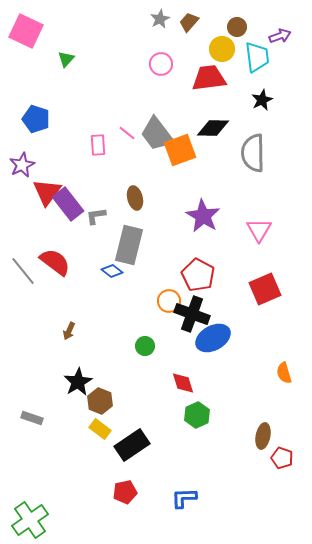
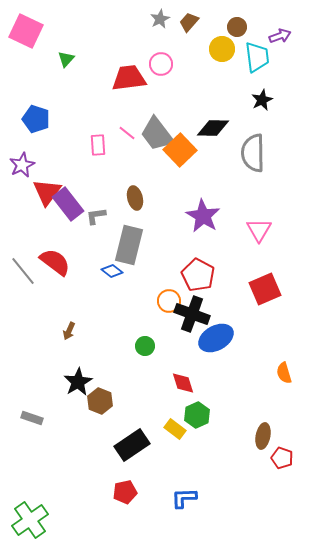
red trapezoid at (209, 78): moved 80 px left
orange square at (180, 150): rotated 24 degrees counterclockwise
blue ellipse at (213, 338): moved 3 px right
yellow rectangle at (100, 429): moved 75 px right
